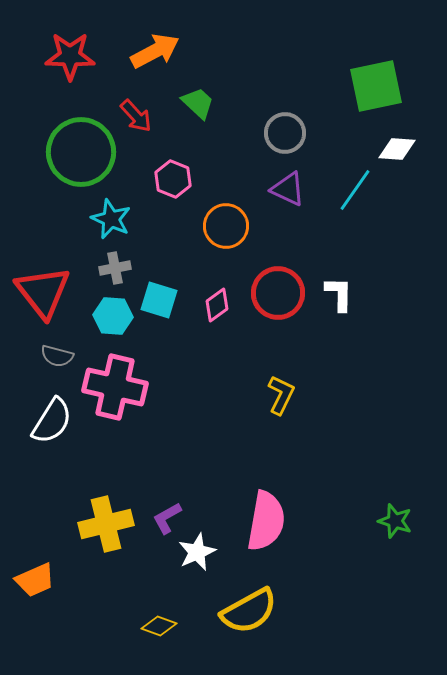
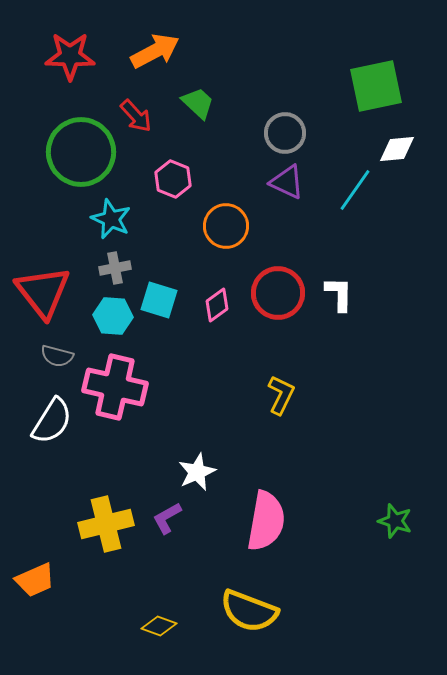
white diamond: rotated 9 degrees counterclockwise
purple triangle: moved 1 px left, 7 px up
white star: moved 80 px up
yellow semicircle: rotated 50 degrees clockwise
